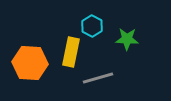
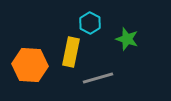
cyan hexagon: moved 2 px left, 3 px up
green star: rotated 15 degrees clockwise
orange hexagon: moved 2 px down
